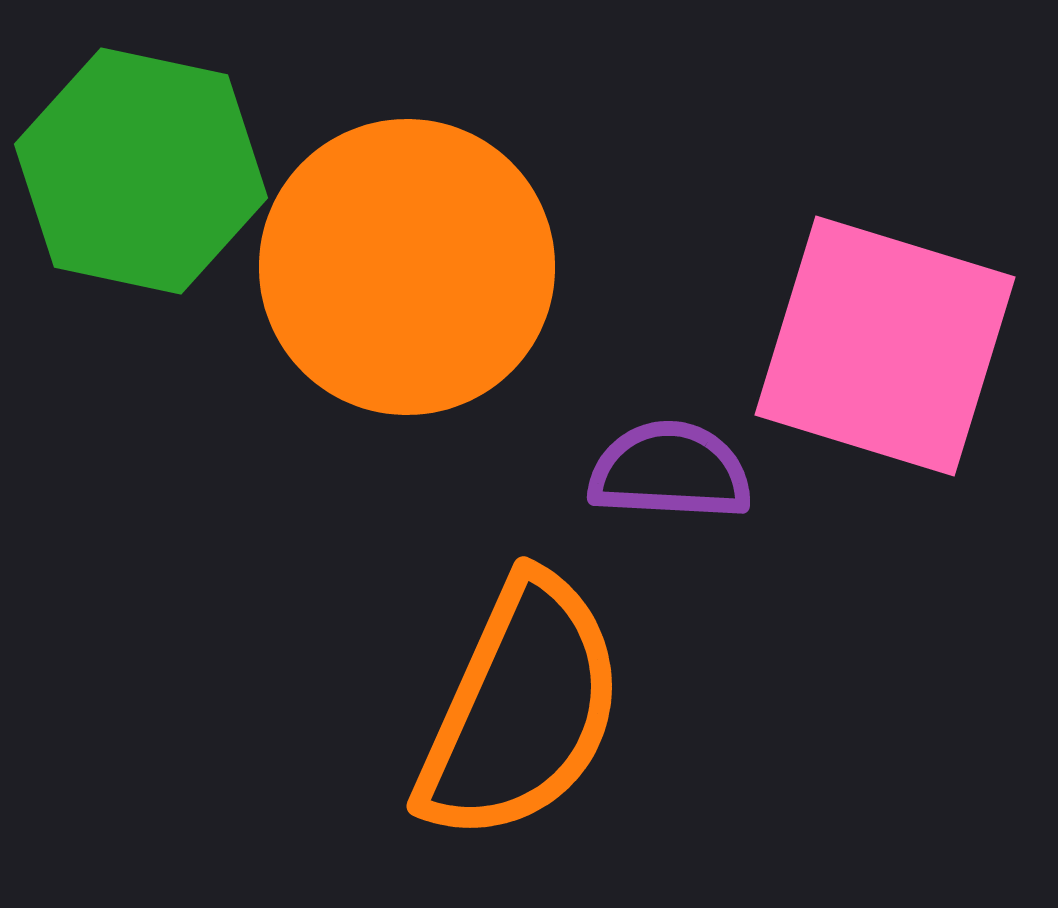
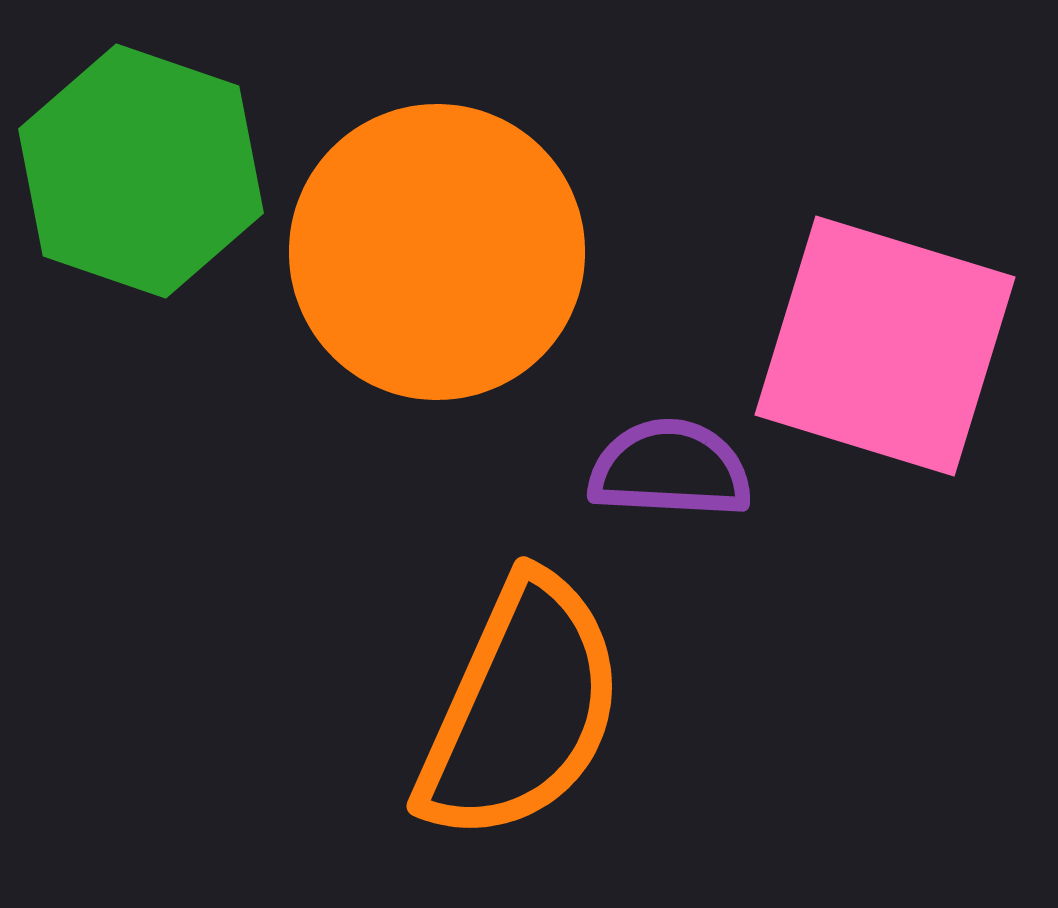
green hexagon: rotated 7 degrees clockwise
orange circle: moved 30 px right, 15 px up
purple semicircle: moved 2 px up
